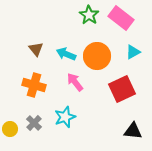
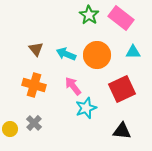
cyan triangle: rotated 28 degrees clockwise
orange circle: moved 1 px up
pink arrow: moved 2 px left, 4 px down
cyan star: moved 21 px right, 9 px up
black triangle: moved 11 px left
